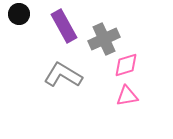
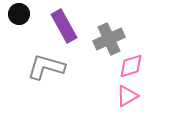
gray cross: moved 5 px right
pink diamond: moved 5 px right, 1 px down
gray L-shape: moved 17 px left, 8 px up; rotated 15 degrees counterclockwise
pink triangle: rotated 20 degrees counterclockwise
